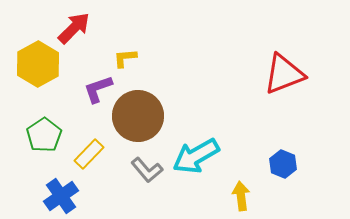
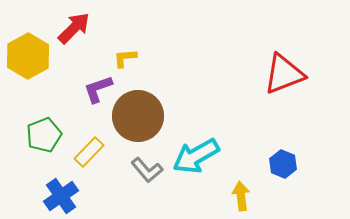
yellow hexagon: moved 10 px left, 8 px up
green pentagon: rotated 12 degrees clockwise
yellow rectangle: moved 2 px up
